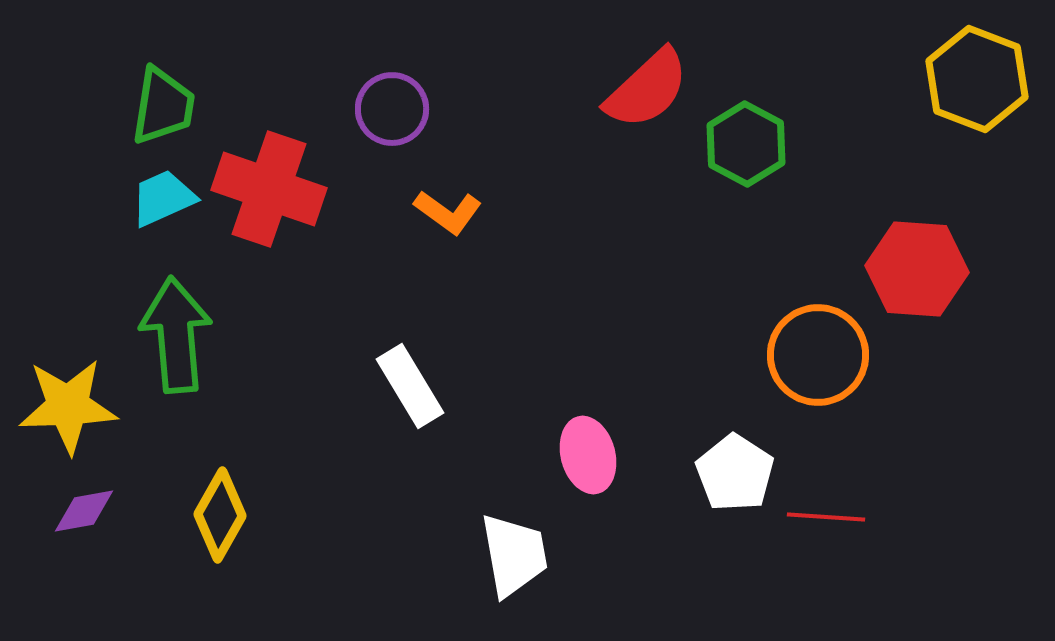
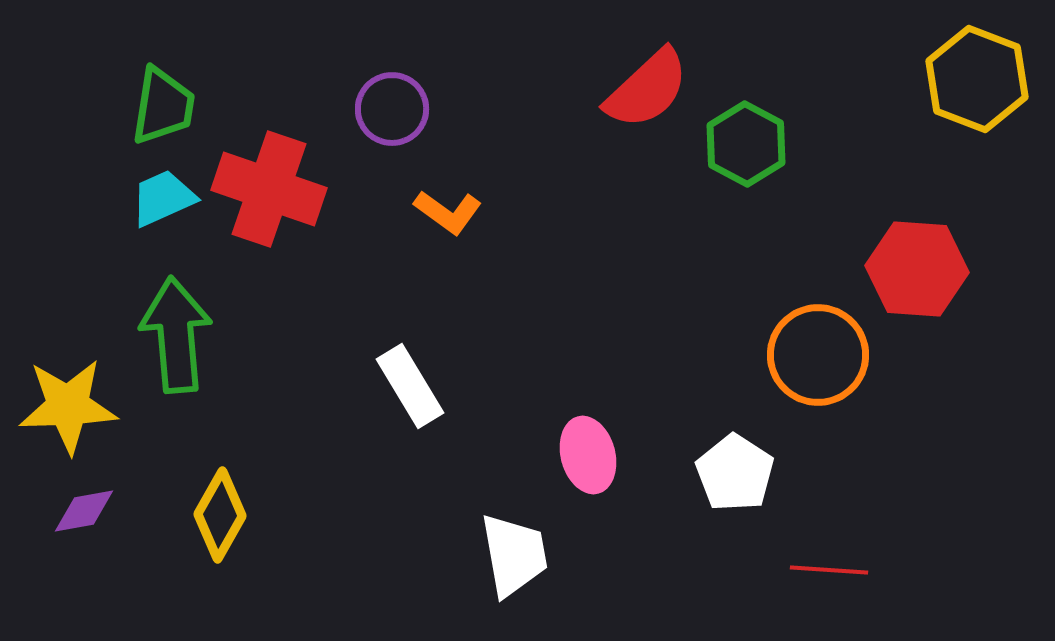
red line: moved 3 px right, 53 px down
